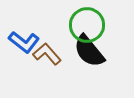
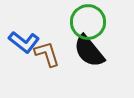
green circle: moved 1 px right, 3 px up
brown L-shape: rotated 24 degrees clockwise
